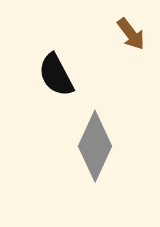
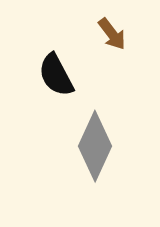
brown arrow: moved 19 px left
